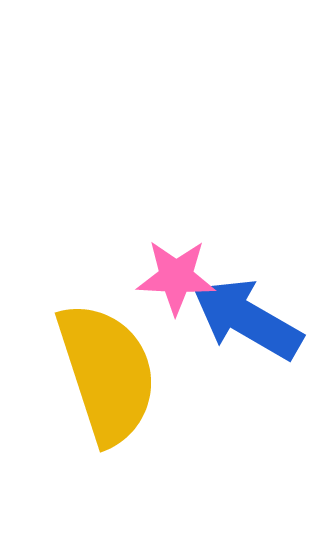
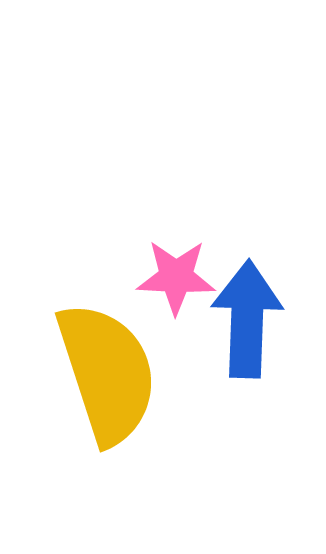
blue arrow: rotated 62 degrees clockwise
